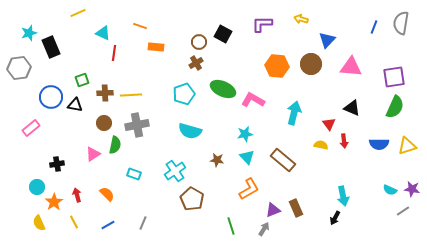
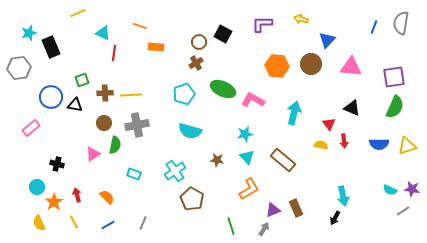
black cross at (57, 164): rotated 24 degrees clockwise
orange semicircle at (107, 194): moved 3 px down
